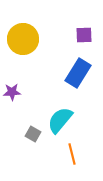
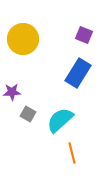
purple square: rotated 24 degrees clockwise
cyan semicircle: rotated 8 degrees clockwise
gray square: moved 5 px left, 20 px up
orange line: moved 1 px up
